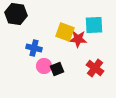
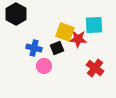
black hexagon: rotated 20 degrees clockwise
black square: moved 21 px up
